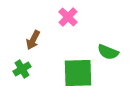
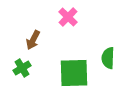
green semicircle: moved 6 px down; rotated 70 degrees clockwise
green cross: moved 1 px up
green square: moved 4 px left
